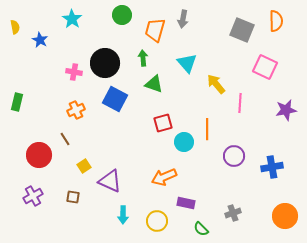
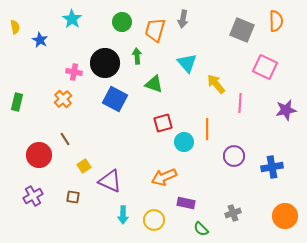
green circle: moved 7 px down
green arrow: moved 6 px left, 2 px up
orange cross: moved 13 px left, 11 px up; rotated 18 degrees counterclockwise
yellow circle: moved 3 px left, 1 px up
